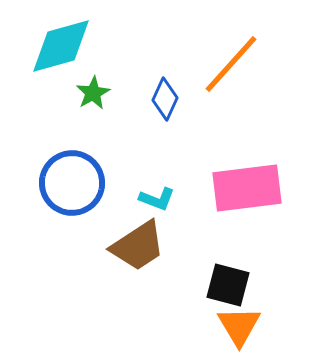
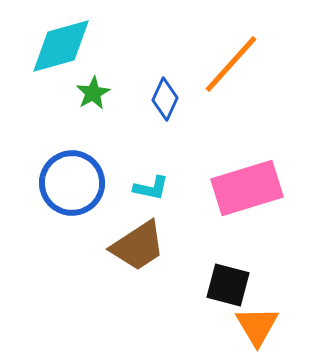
pink rectangle: rotated 10 degrees counterclockwise
cyan L-shape: moved 6 px left, 11 px up; rotated 9 degrees counterclockwise
orange triangle: moved 18 px right
